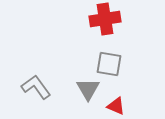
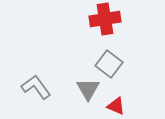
gray square: rotated 28 degrees clockwise
